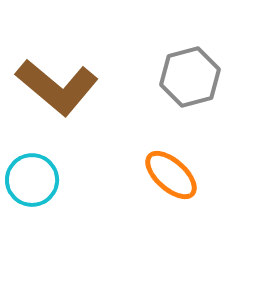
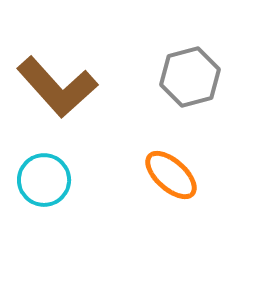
brown L-shape: rotated 8 degrees clockwise
cyan circle: moved 12 px right
